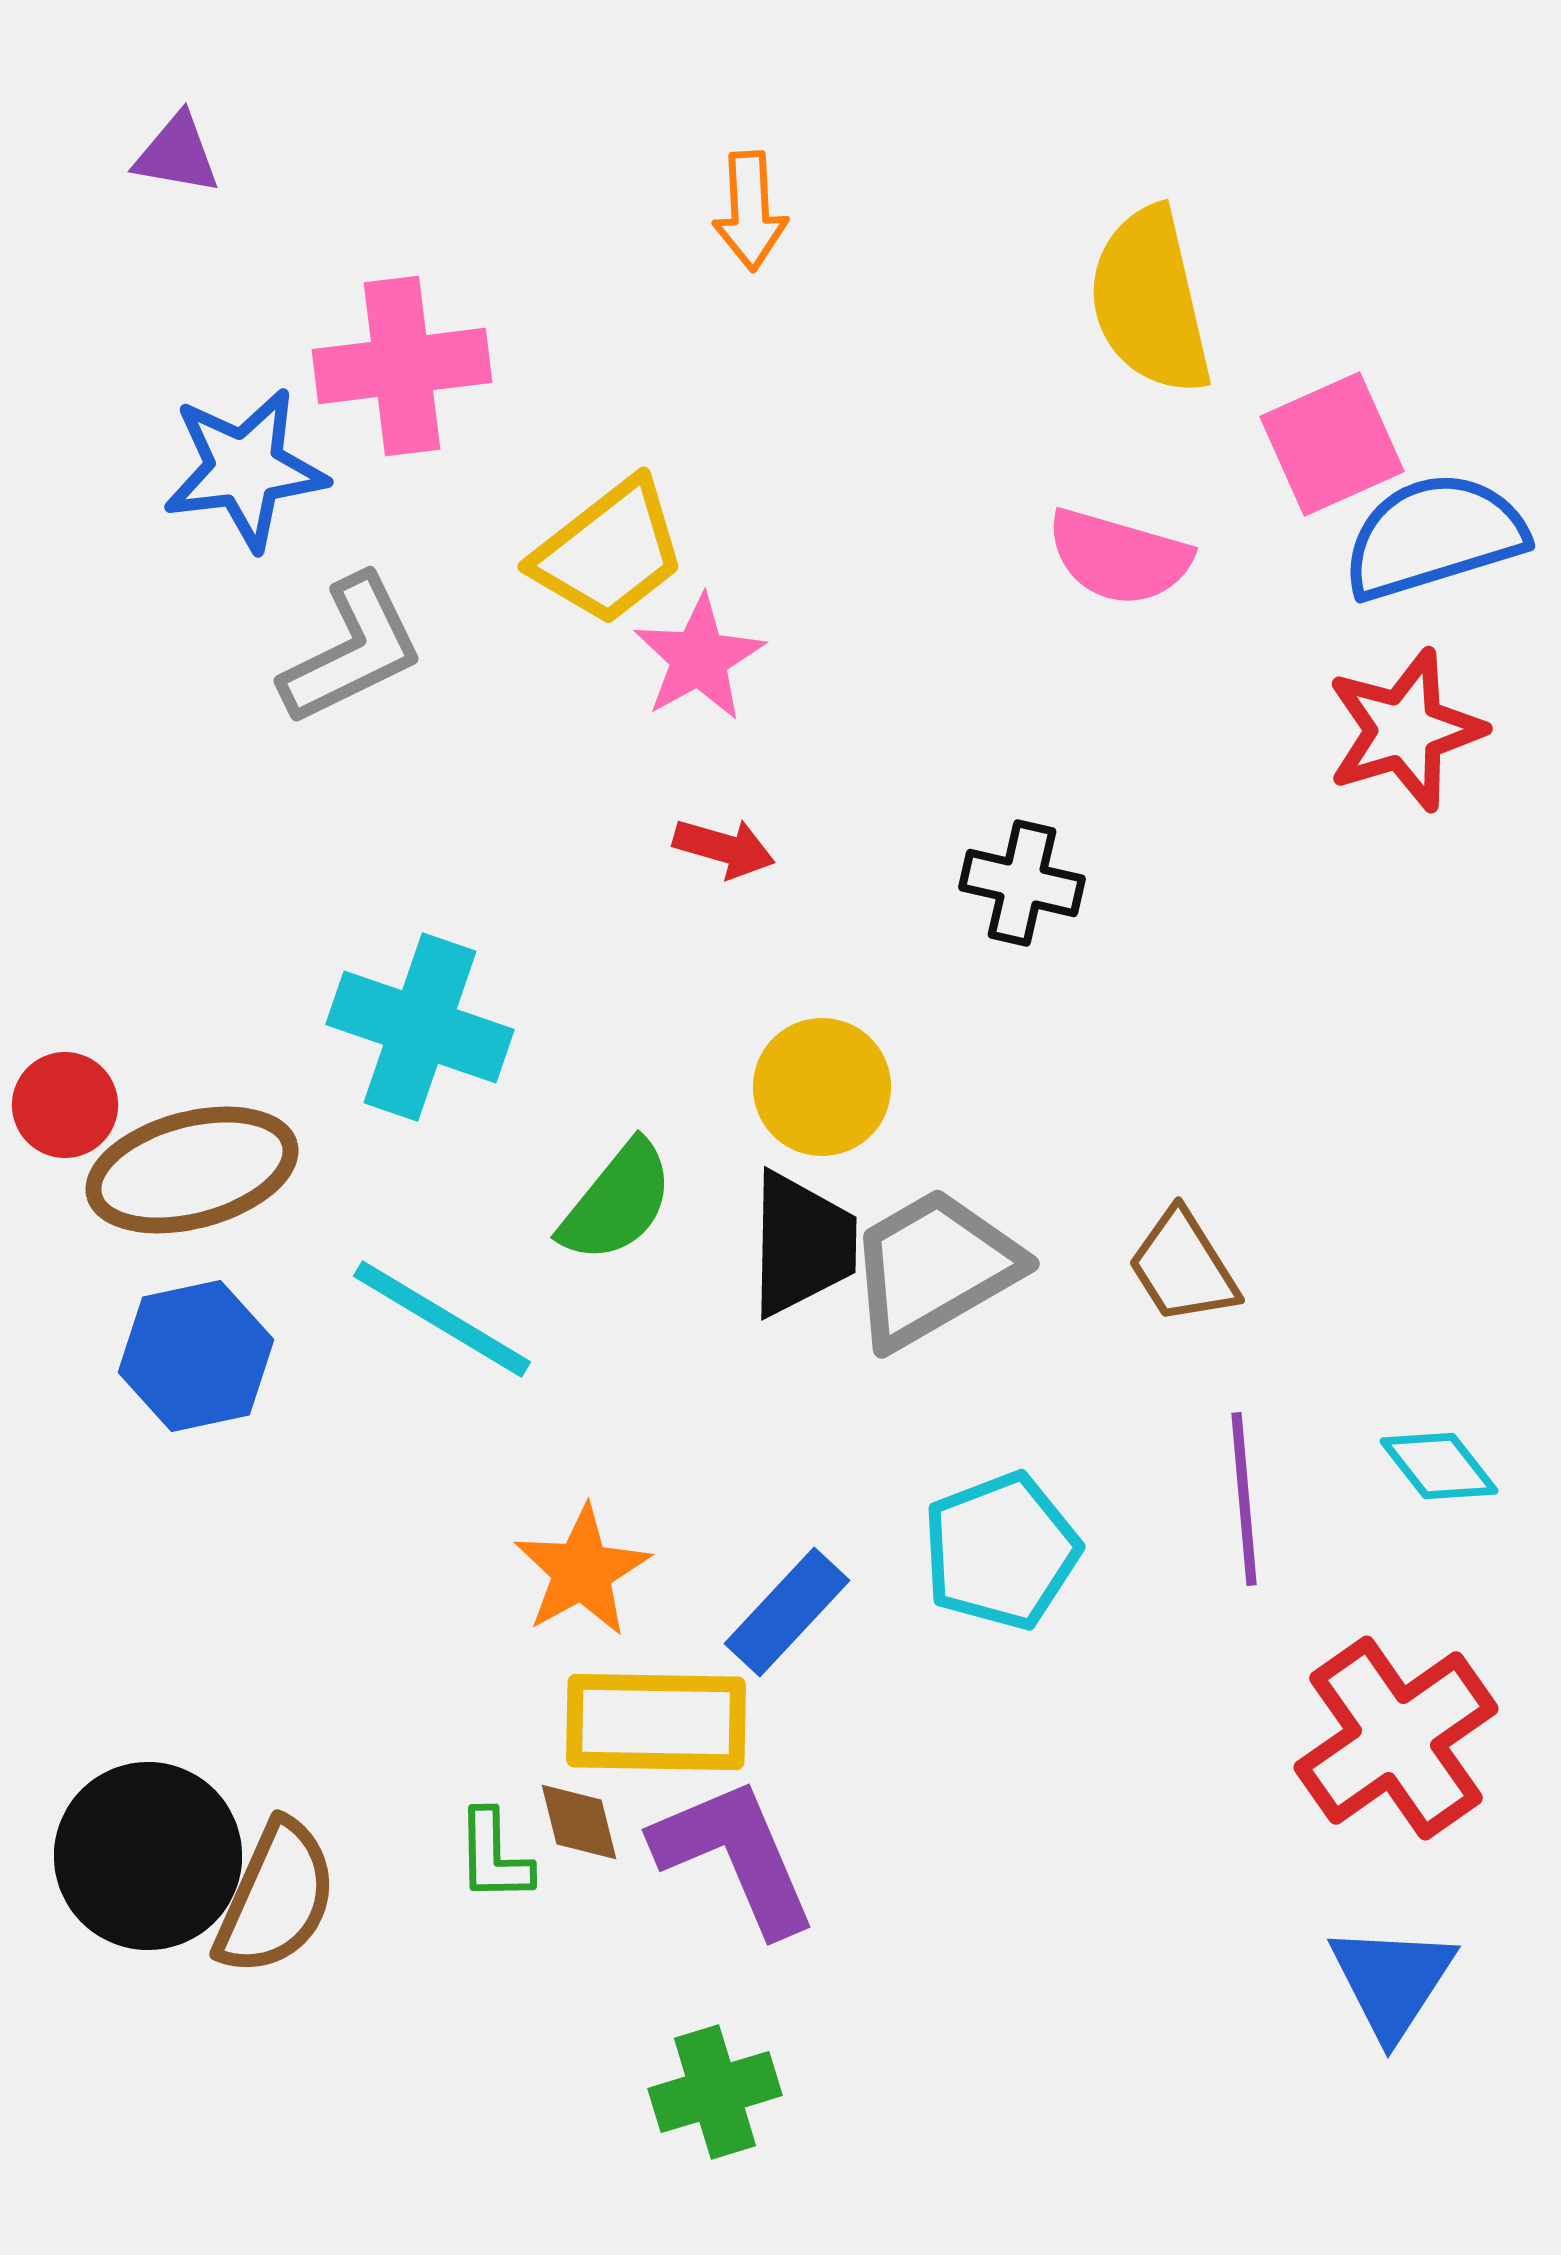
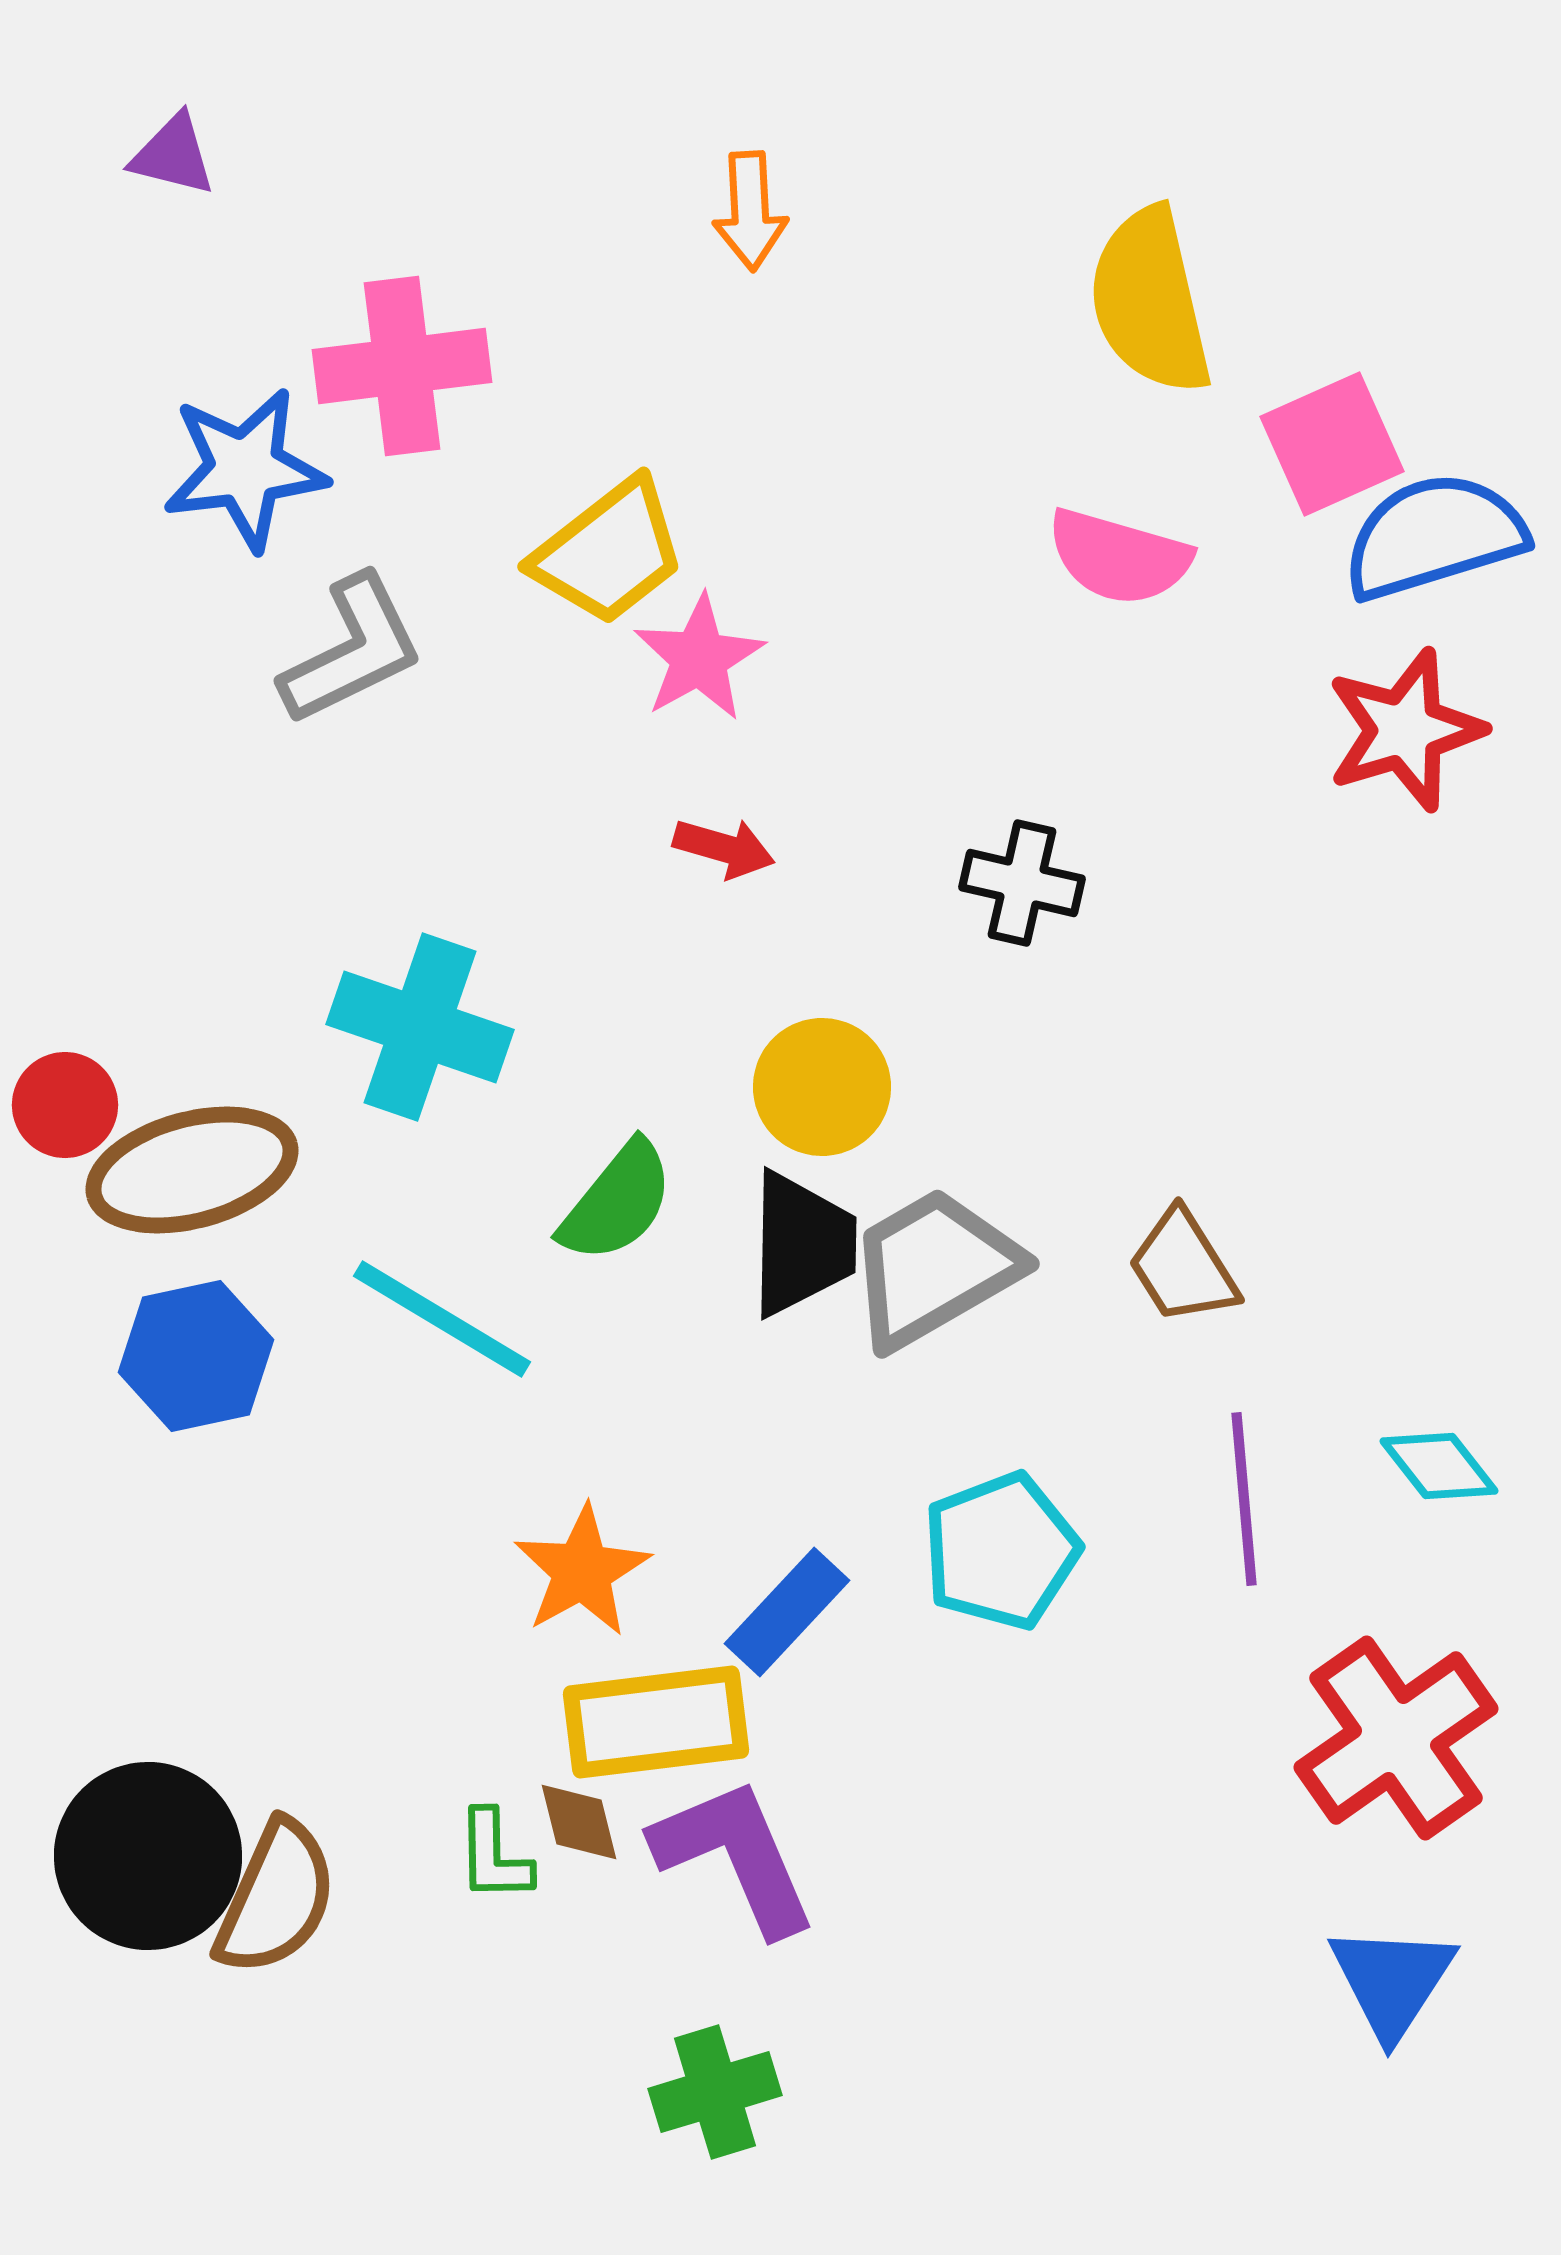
purple triangle: moved 4 px left, 1 px down; rotated 4 degrees clockwise
yellow rectangle: rotated 8 degrees counterclockwise
